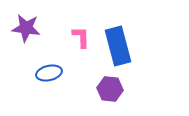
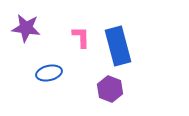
purple hexagon: rotated 15 degrees clockwise
